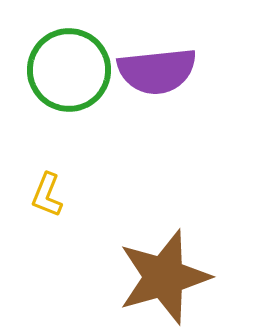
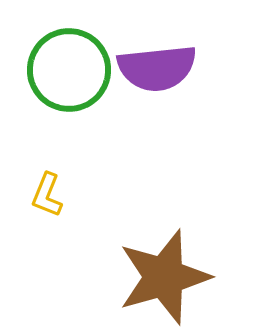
purple semicircle: moved 3 px up
